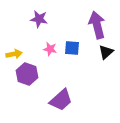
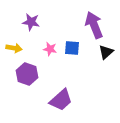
purple star: moved 8 px left, 3 px down
purple arrow: moved 3 px left; rotated 8 degrees counterclockwise
yellow arrow: moved 6 px up; rotated 21 degrees clockwise
